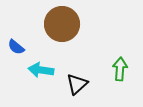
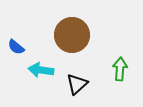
brown circle: moved 10 px right, 11 px down
